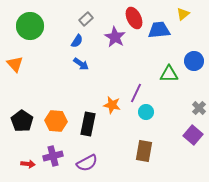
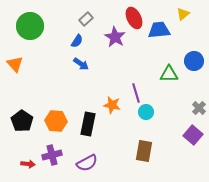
purple line: rotated 42 degrees counterclockwise
purple cross: moved 1 px left, 1 px up
